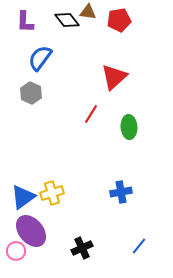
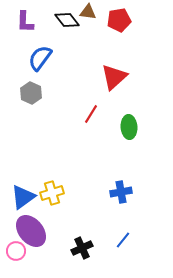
blue line: moved 16 px left, 6 px up
